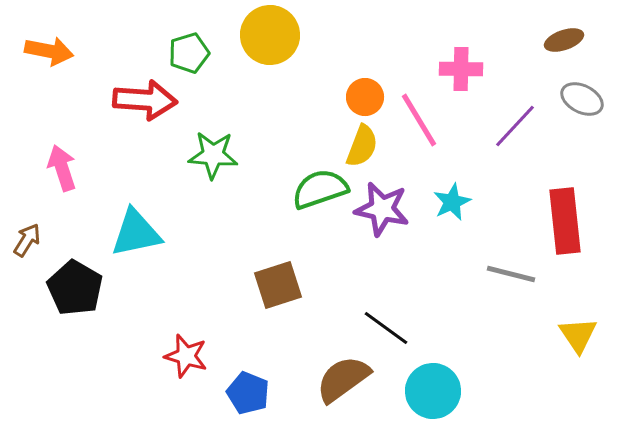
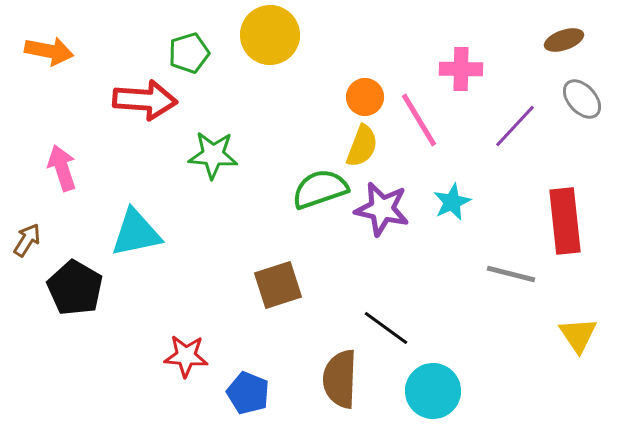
gray ellipse: rotated 21 degrees clockwise
red star: rotated 12 degrees counterclockwise
brown semicircle: moved 3 px left; rotated 52 degrees counterclockwise
